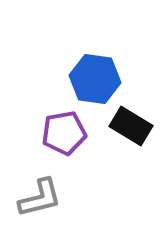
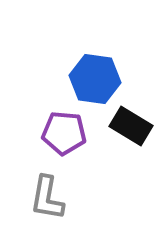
purple pentagon: rotated 15 degrees clockwise
gray L-shape: moved 7 px right; rotated 114 degrees clockwise
